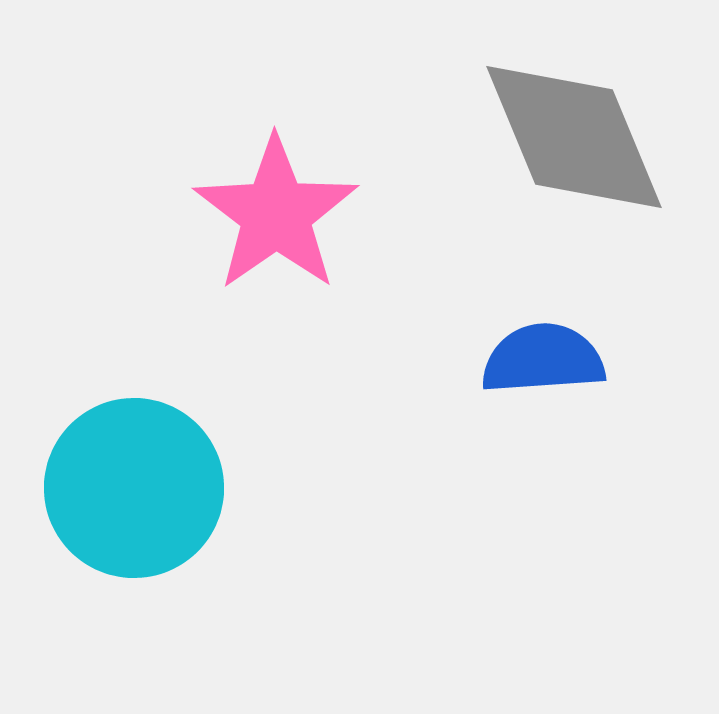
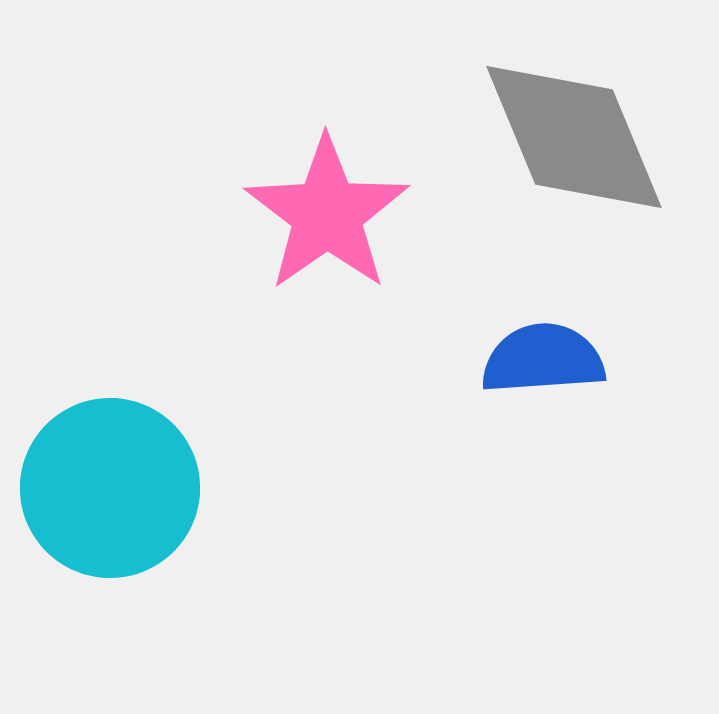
pink star: moved 51 px right
cyan circle: moved 24 px left
